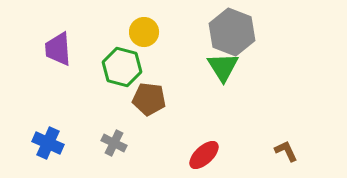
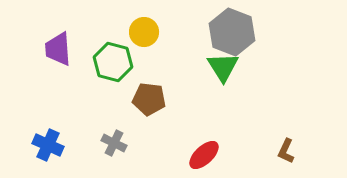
green hexagon: moved 9 px left, 5 px up
blue cross: moved 2 px down
brown L-shape: rotated 130 degrees counterclockwise
